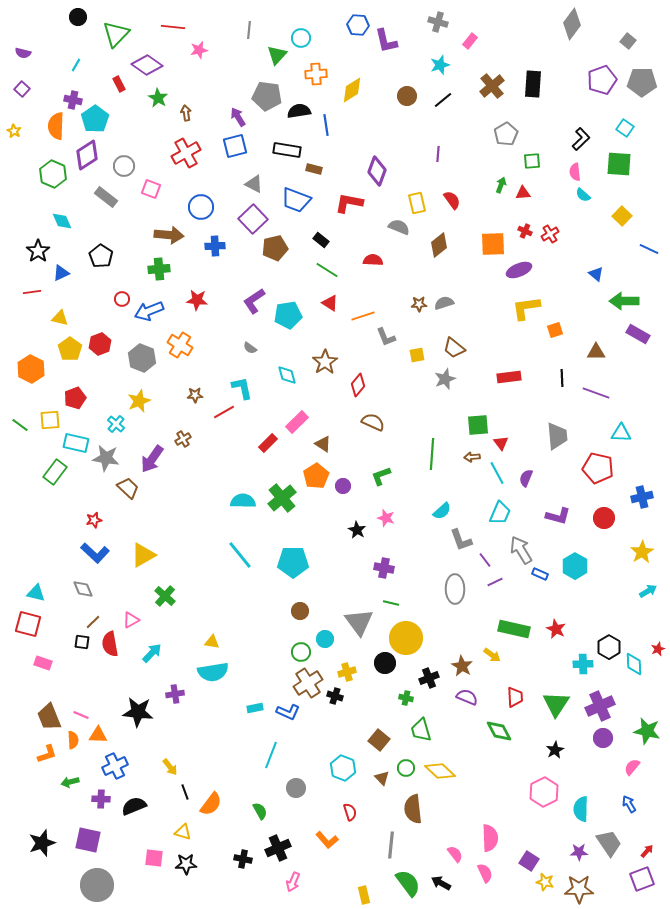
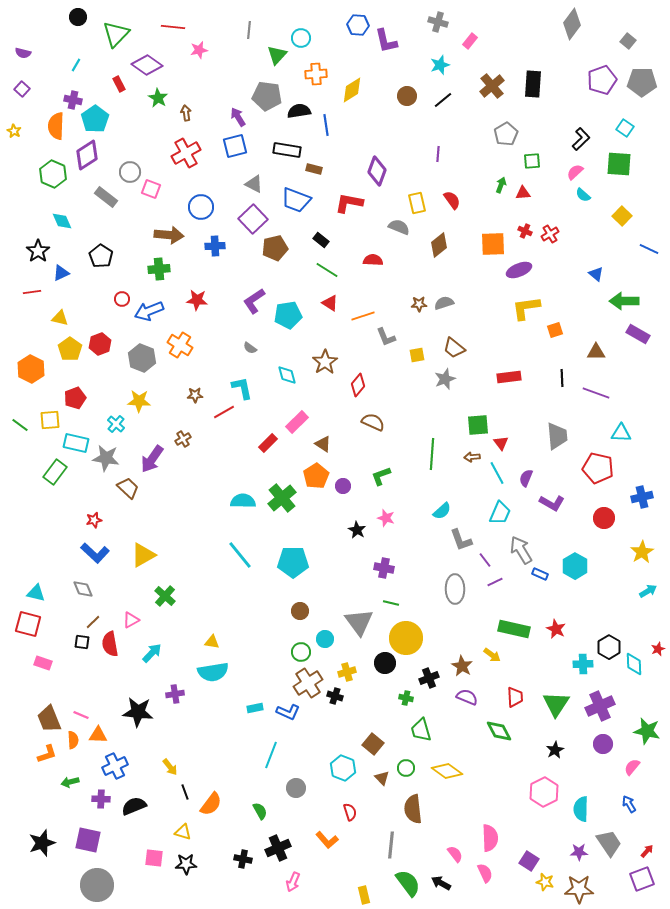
gray circle at (124, 166): moved 6 px right, 6 px down
pink semicircle at (575, 172): rotated 54 degrees clockwise
yellow star at (139, 401): rotated 25 degrees clockwise
purple L-shape at (558, 516): moved 6 px left, 13 px up; rotated 15 degrees clockwise
brown trapezoid at (49, 717): moved 2 px down
purple circle at (603, 738): moved 6 px down
brown square at (379, 740): moved 6 px left, 4 px down
yellow diamond at (440, 771): moved 7 px right; rotated 8 degrees counterclockwise
